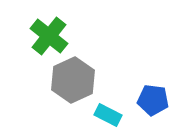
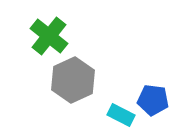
cyan rectangle: moved 13 px right
